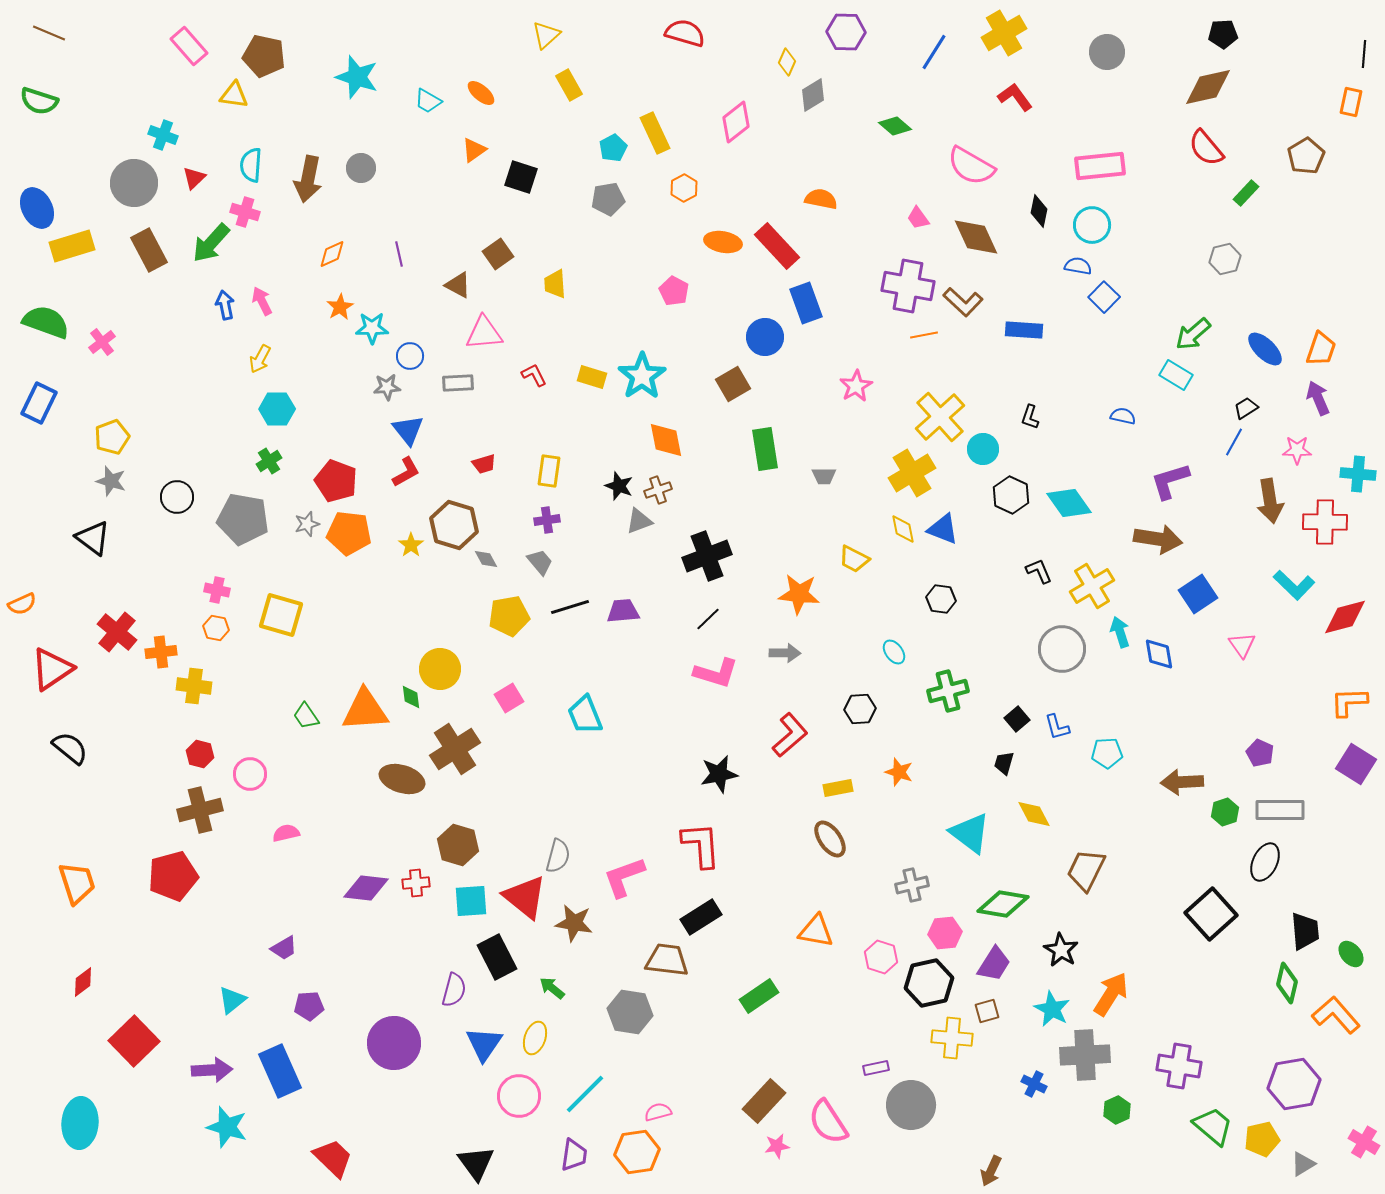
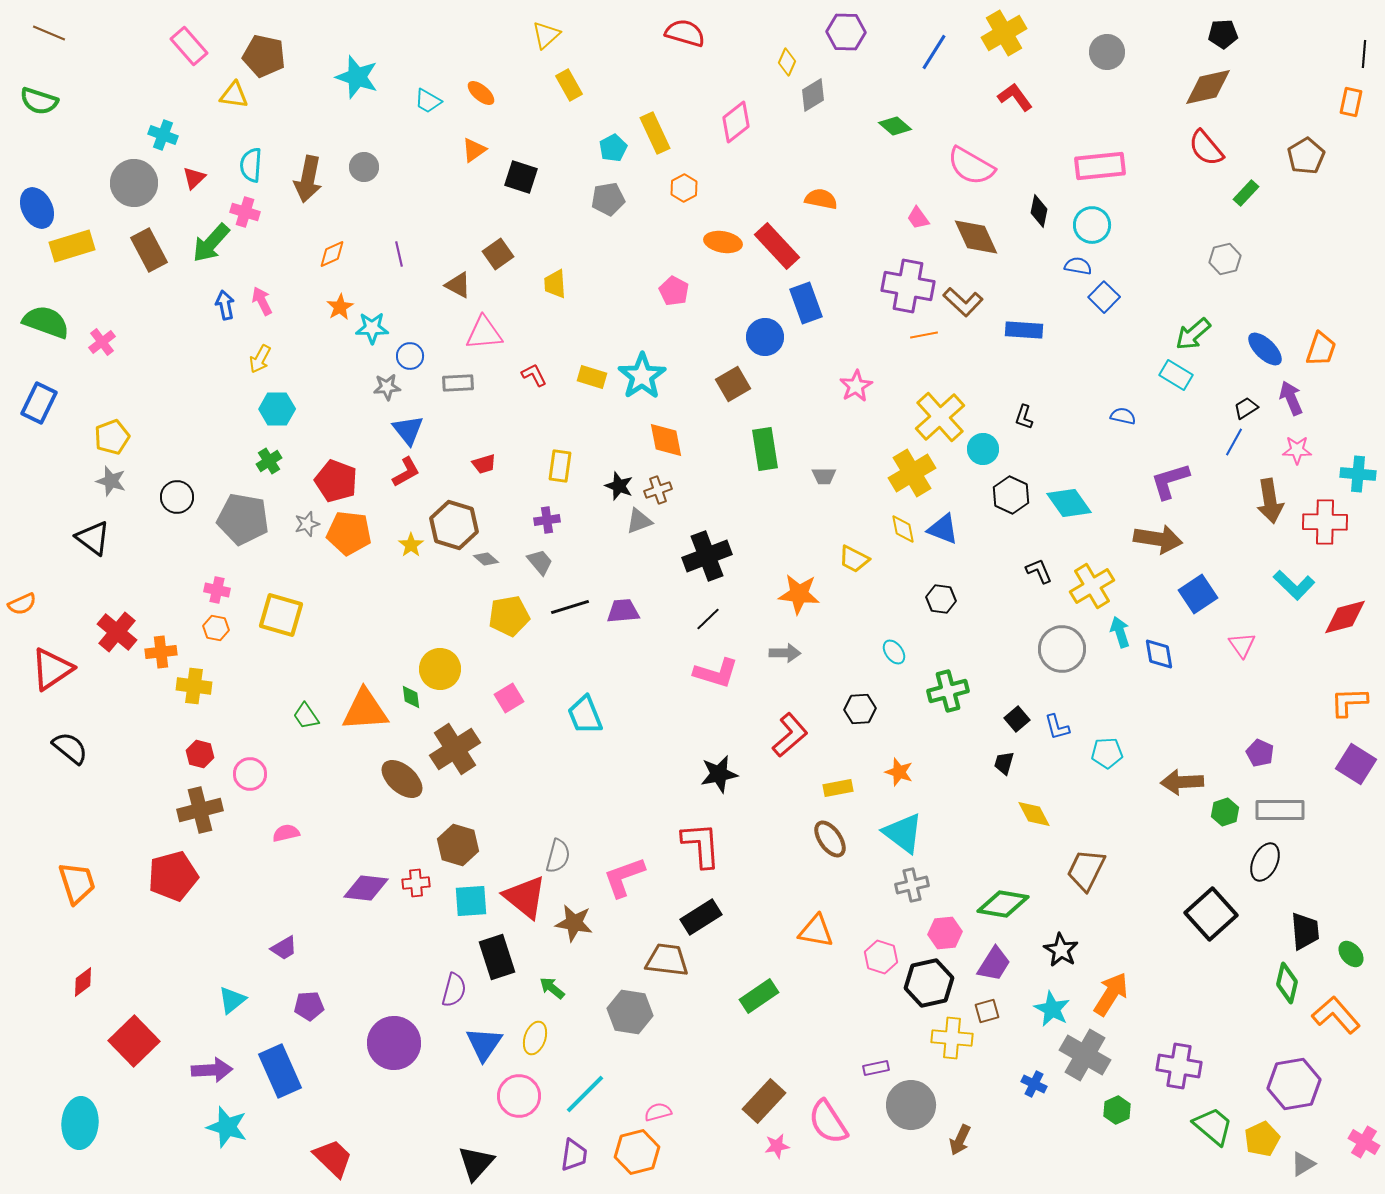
gray circle at (361, 168): moved 3 px right, 1 px up
purple arrow at (1318, 398): moved 27 px left
black L-shape at (1030, 417): moved 6 px left
yellow rectangle at (549, 471): moved 11 px right, 5 px up
gray diamond at (486, 559): rotated 20 degrees counterclockwise
brown ellipse at (402, 779): rotated 24 degrees clockwise
cyan triangle at (970, 833): moved 67 px left
black rectangle at (497, 957): rotated 9 degrees clockwise
gray cross at (1085, 1055): rotated 33 degrees clockwise
yellow pentagon at (1262, 1139): rotated 12 degrees counterclockwise
orange hexagon at (637, 1152): rotated 6 degrees counterclockwise
black triangle at (476, 1163): rotated 18 degrees clockwise
brown arrow at (991, 1171): moved 31 px left, 31 px up
